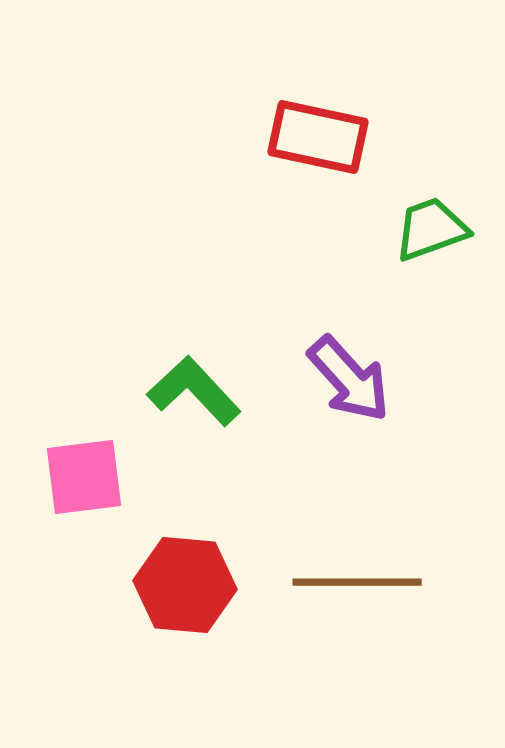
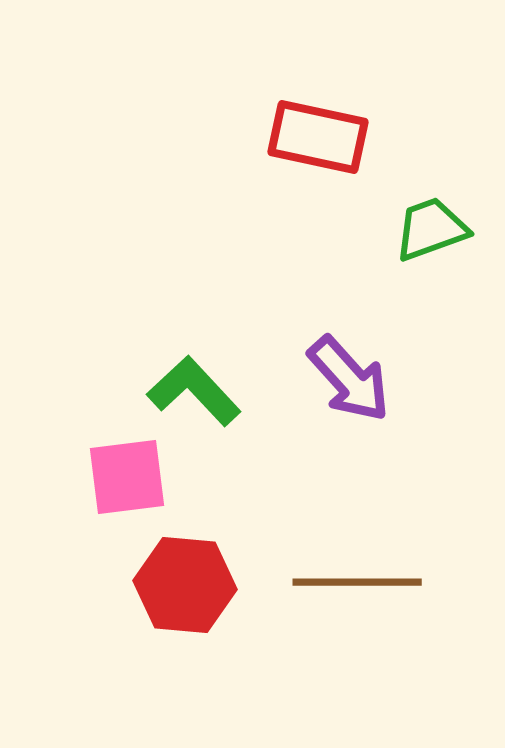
pink square: moved 43 px right
